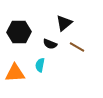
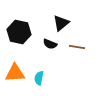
black triangle: moved 3 px left
black hexagon: rotated 15 degrees clockwise
brown line: rotated 21 degrees counterclockwise
cyan semicircle: moved 1 px left, 13 px down
